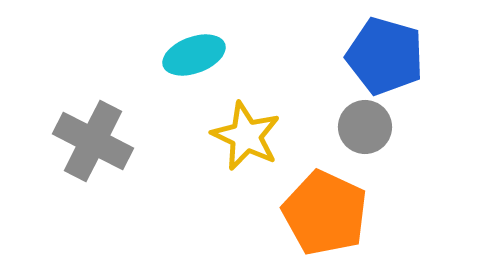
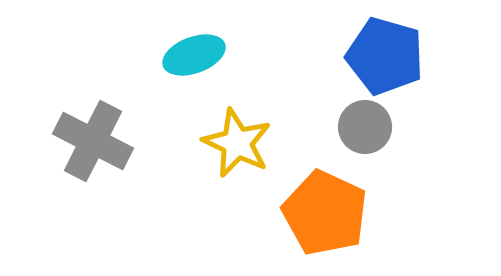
yellow star: moved 9 px left, 7 px down
